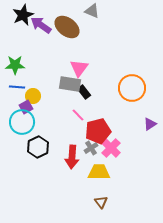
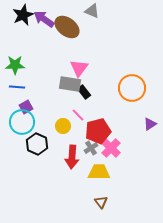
purple arrow: moved 3 px right, 6 px up
yellow circle: moved 30 px right, 30 px down
black hexagon: moved 1 px left, 3 px up; rotated 10 degrees counterclockwise
